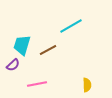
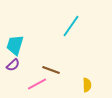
cyan line: rotated 25 degrees counterclockwise
cyan trapezoid: moved 7 px left
brown line: moved 3 px right, 20 px down; rotated 48 degrees clockwise
pink line: rotated 18 degrees counterclockwise
